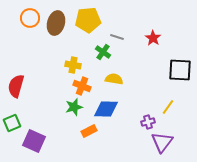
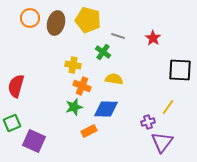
yellow pentagon: rotated 20 degrees clockwise
gray line: moved 1 px right, 1 px up
